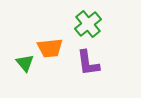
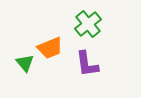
orange trapezoid: rotated 16 degrees counterclockwise
purple L-shape: moved 1 px left, 1 px down
